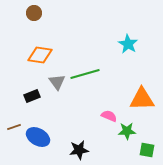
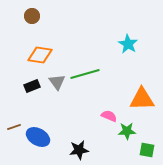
brown circle: moved 2 px left, 3 px down
black rectangle: moved 10 px up
